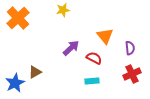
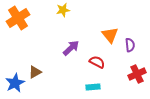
orange cross: rotated 10 degrees clockwise
orange triangle: moved 5 px right, 1 px up
purple semicircle: moved 3 px up
red semicircle: moved 3 px right, 4 px down
red cross: moved 5 px right
cyan rectangle: moved 1 px right, 6 px down
